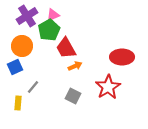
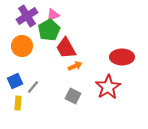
blue square: moved 14 px down
